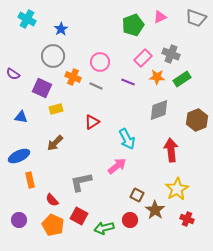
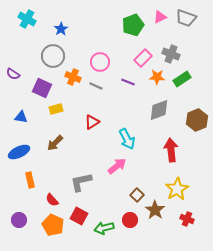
gray trapezoid: moved 10 px left
blue ellipse: moved 4 px up
brown square: rotated 16 degrees clockwise
